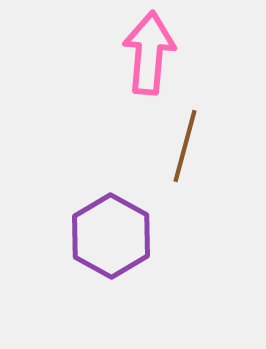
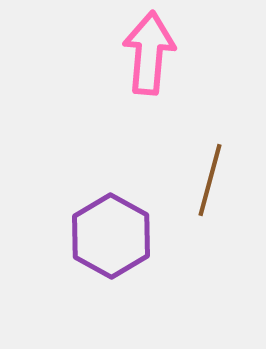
brown line: moved 25 px right, 34 px down
